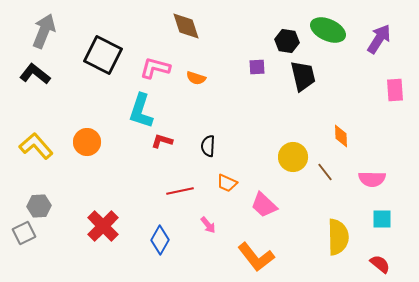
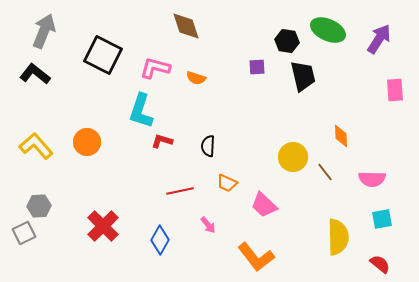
cyan square: rotated 10 degrees counterclockwise
